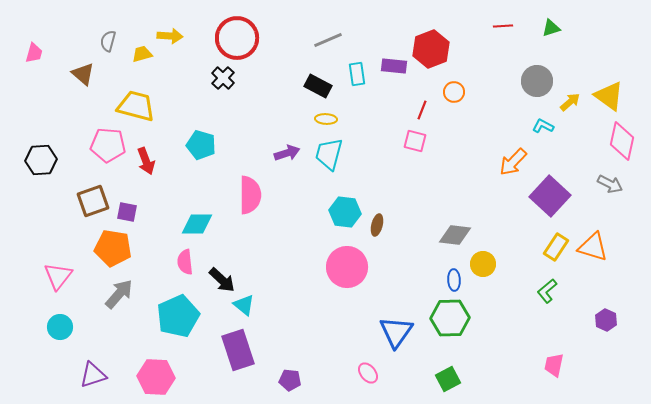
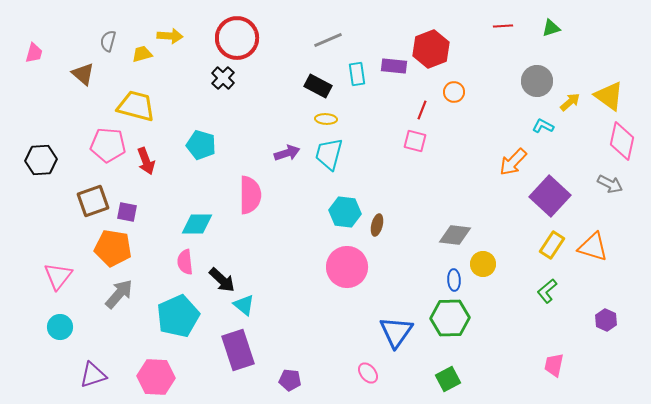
yellow rectangle at (556, 247): moved 4 px left, 2 px up
